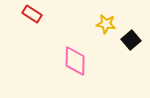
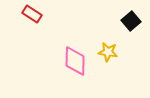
yellow star: moved 2 px right, 28 px down
black square: moved 19 px up
